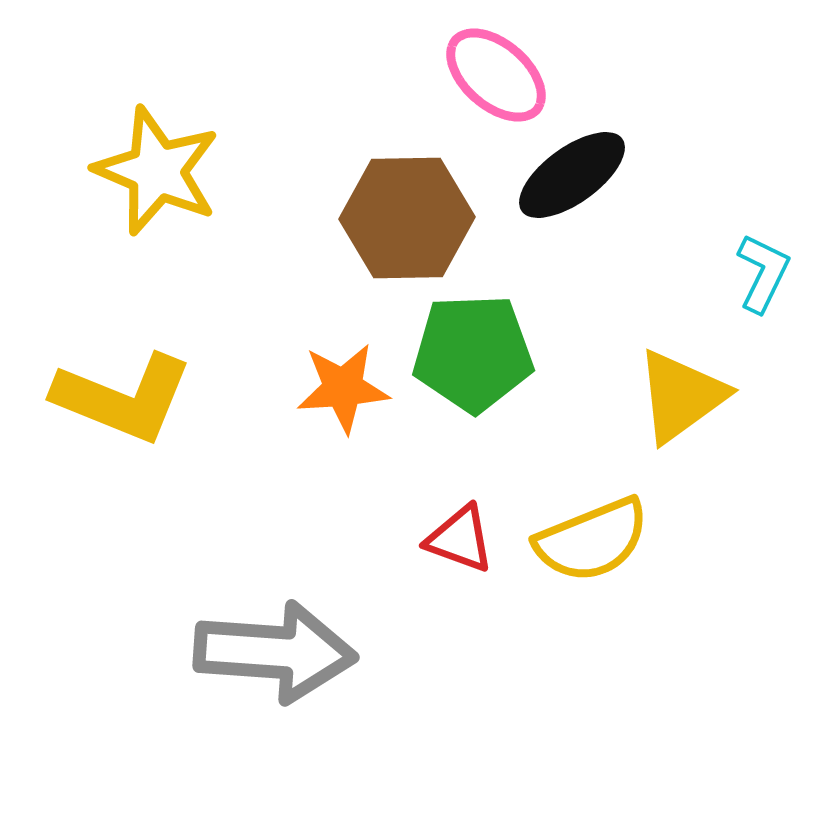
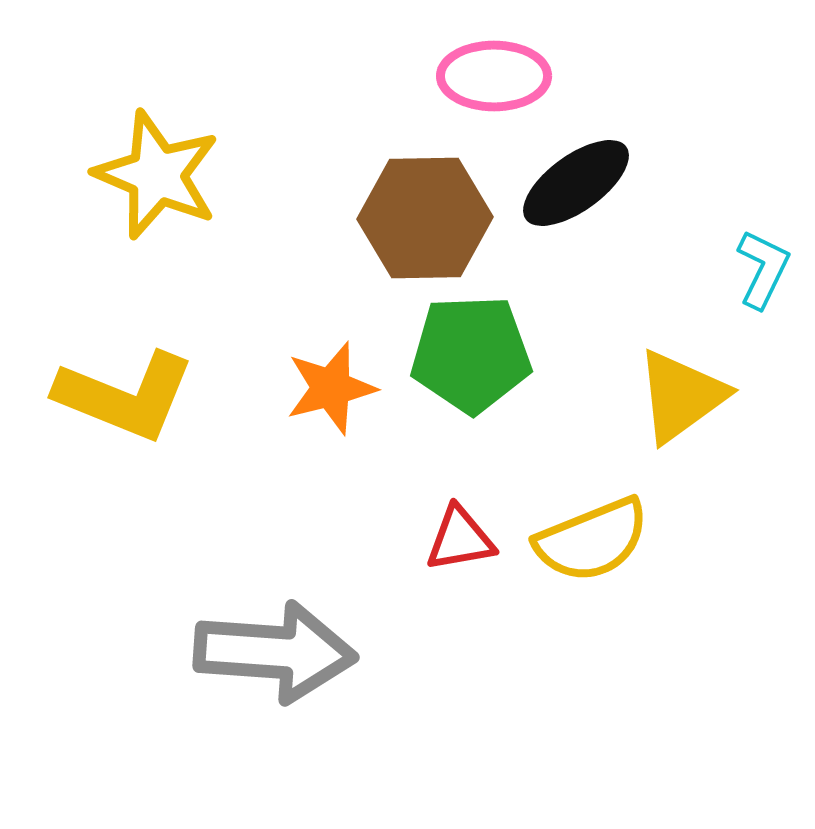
pink ellipse: moved 2 px left, 1 px down; rotated 41 degrees counterclockwise
yellow star: moved 4 px down
black ellipse: moved 4 px right, 8 px down
brown hexagon: moved 18 px right
cyan L-shape: moved 4 px up
green pentagon: moved 2 px left, 1 px down
orange star: moved 12 px left; rotated 10 degrees counterclockwise
yellow L-shape: moved 2 px right, 2 px up
red triangle: rotated 30 degrees counterclockwise
